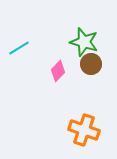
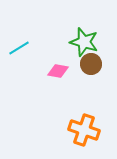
pink diamond: rotated 55 degrees clockwise
